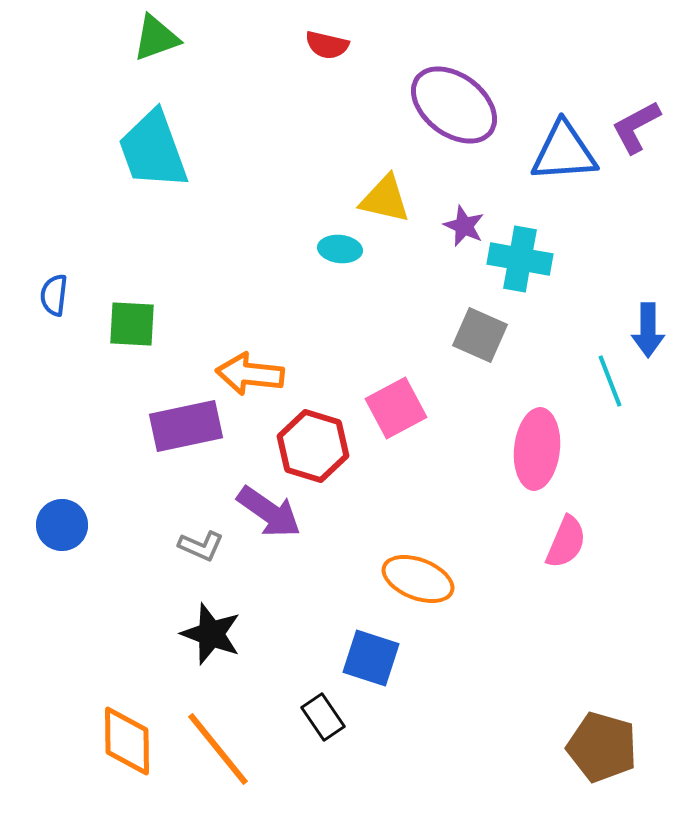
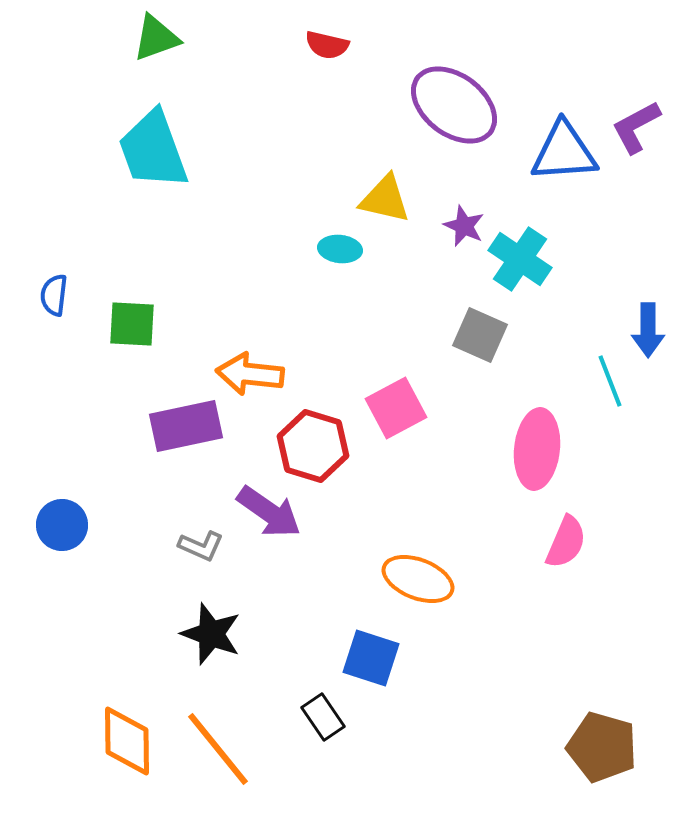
cyan cross: rotated 24 degrees clockwise
